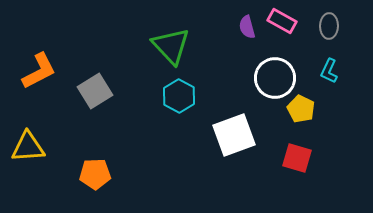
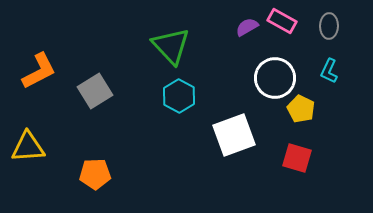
purple semicircle: rotated 75 degrees clockwise
